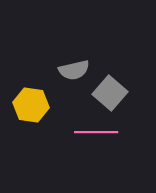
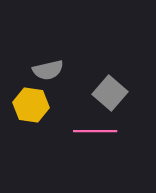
gray semicircle: moved 26 px left
pink line: moved 1 px left, 1 px up
